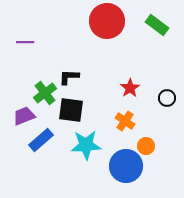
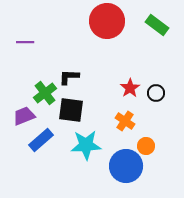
black circle: moved 11 px left, 5 px up
